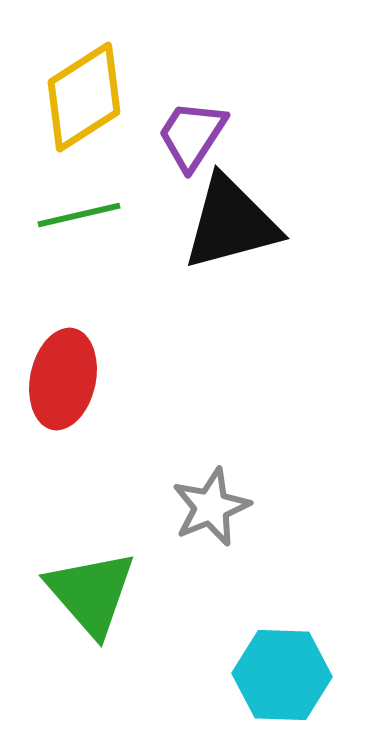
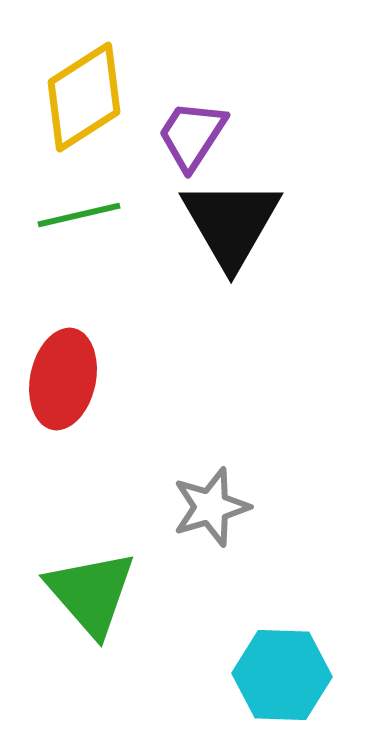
black triangle: rotated 45 degrees counterclockwise
gray star: rotated 6 degrees clockwise
